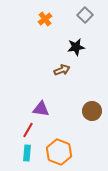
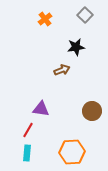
orange hexagon: moved 13 px right; rotated 25 degrees counterclockwise
